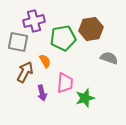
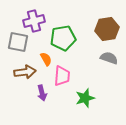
brown hexagon: moved 16 px right
orange semicircle: moved 1 px right, 2 px up
brown arrow: rotated 55 degrees clockwise
pink trapezoid: moved 3 px left, 7 px up
